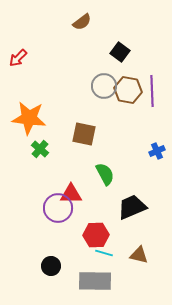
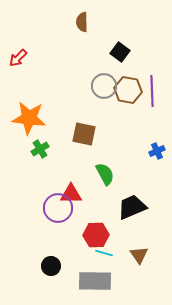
brown semicircle: rotated 126 degrees clockwise
green cross: rotated 18 degrees clockwise
brown triangle: rotated 42 degrees clockwise
